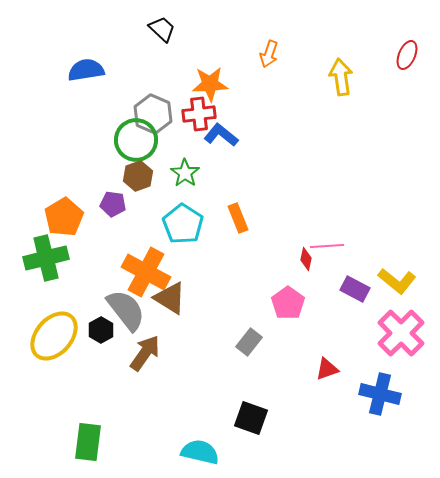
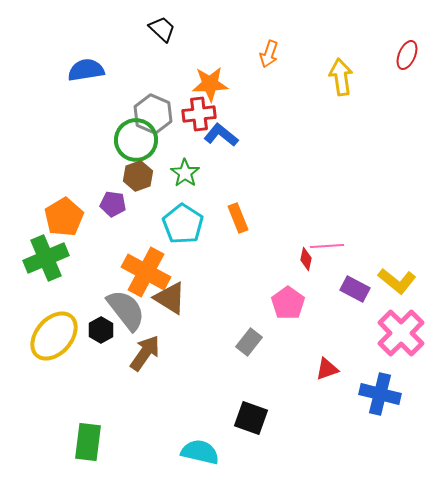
green cross: rotated 9 degrees counterclockwise
